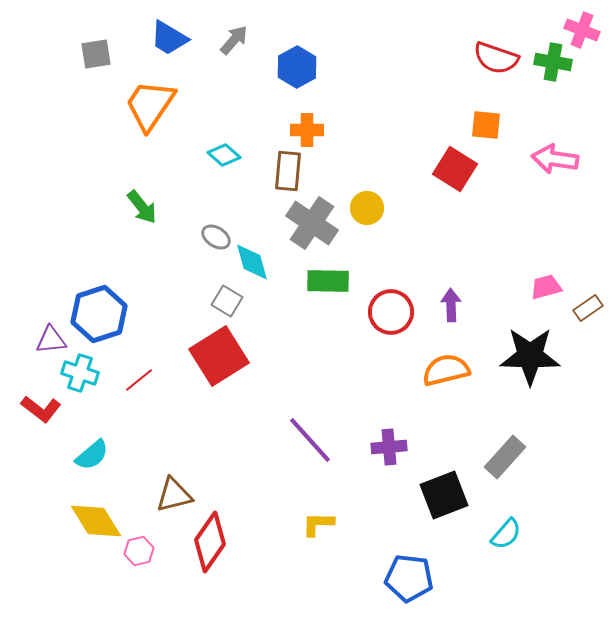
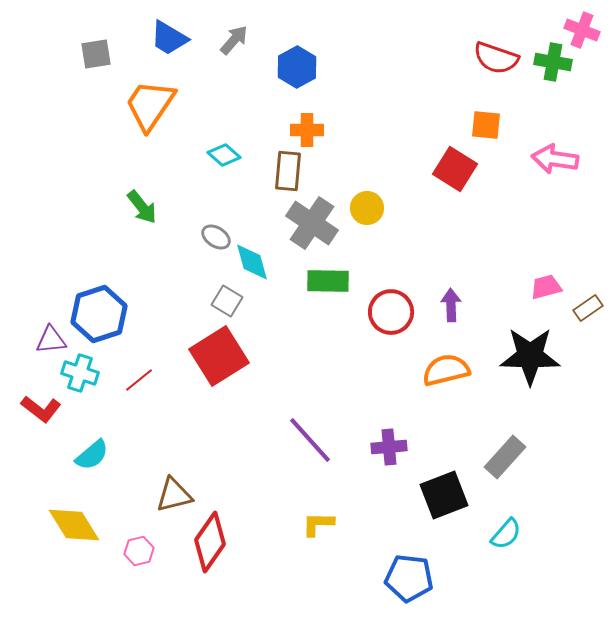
yellow diamond at (96, 521): moved 22 px left, 4 px down
